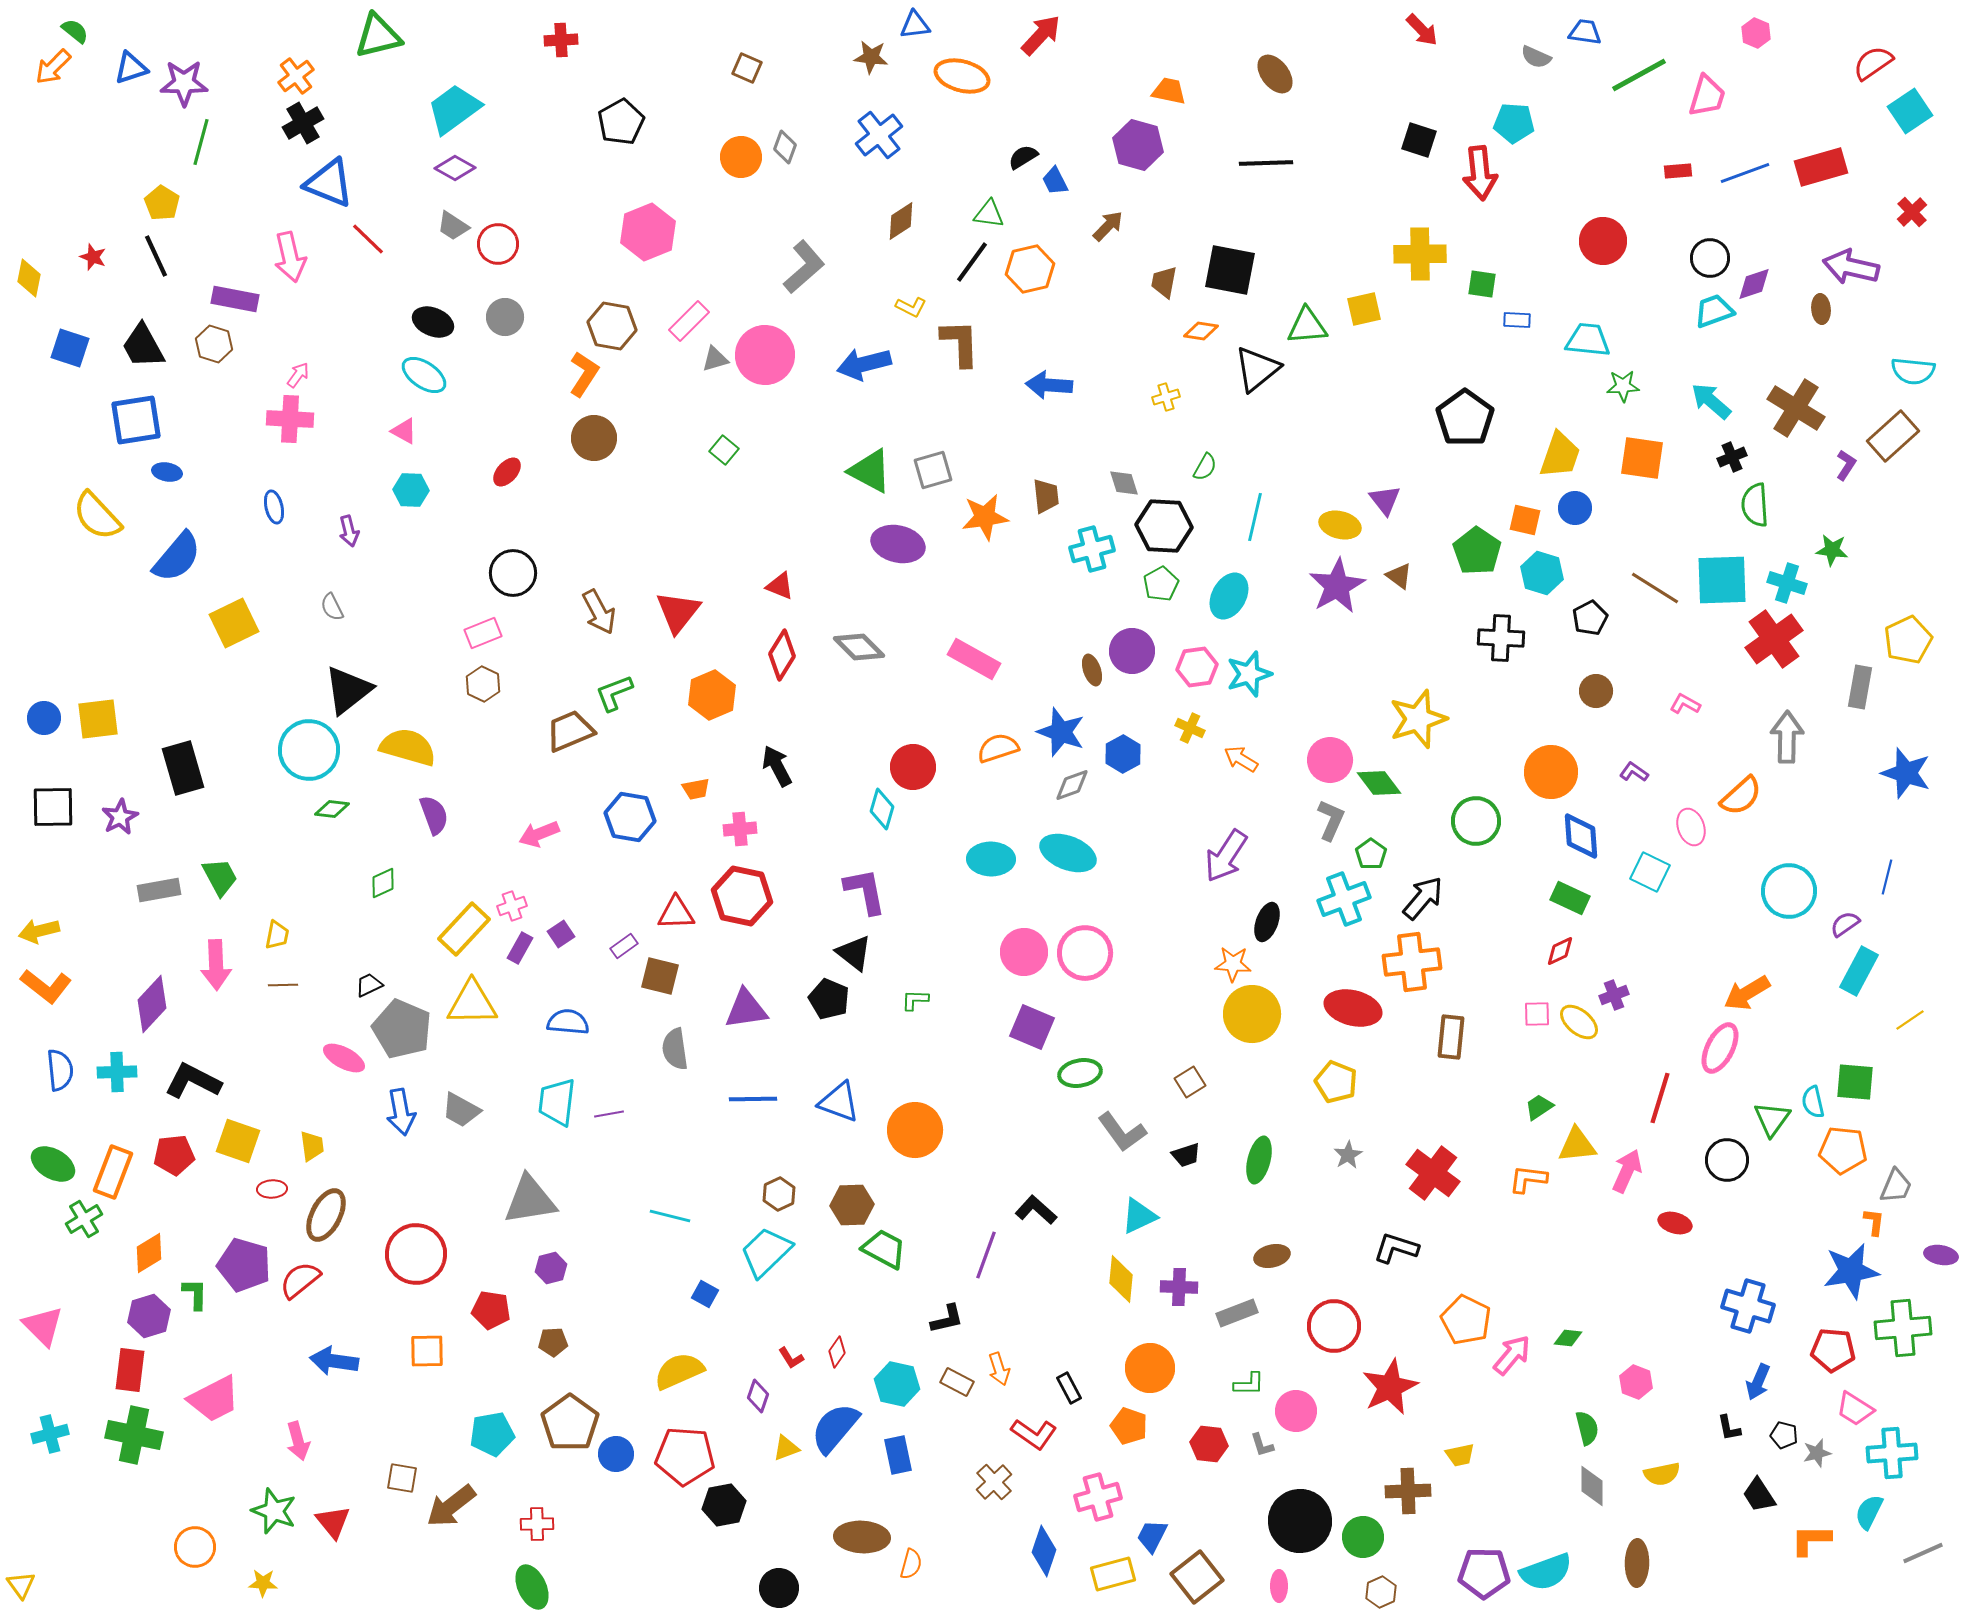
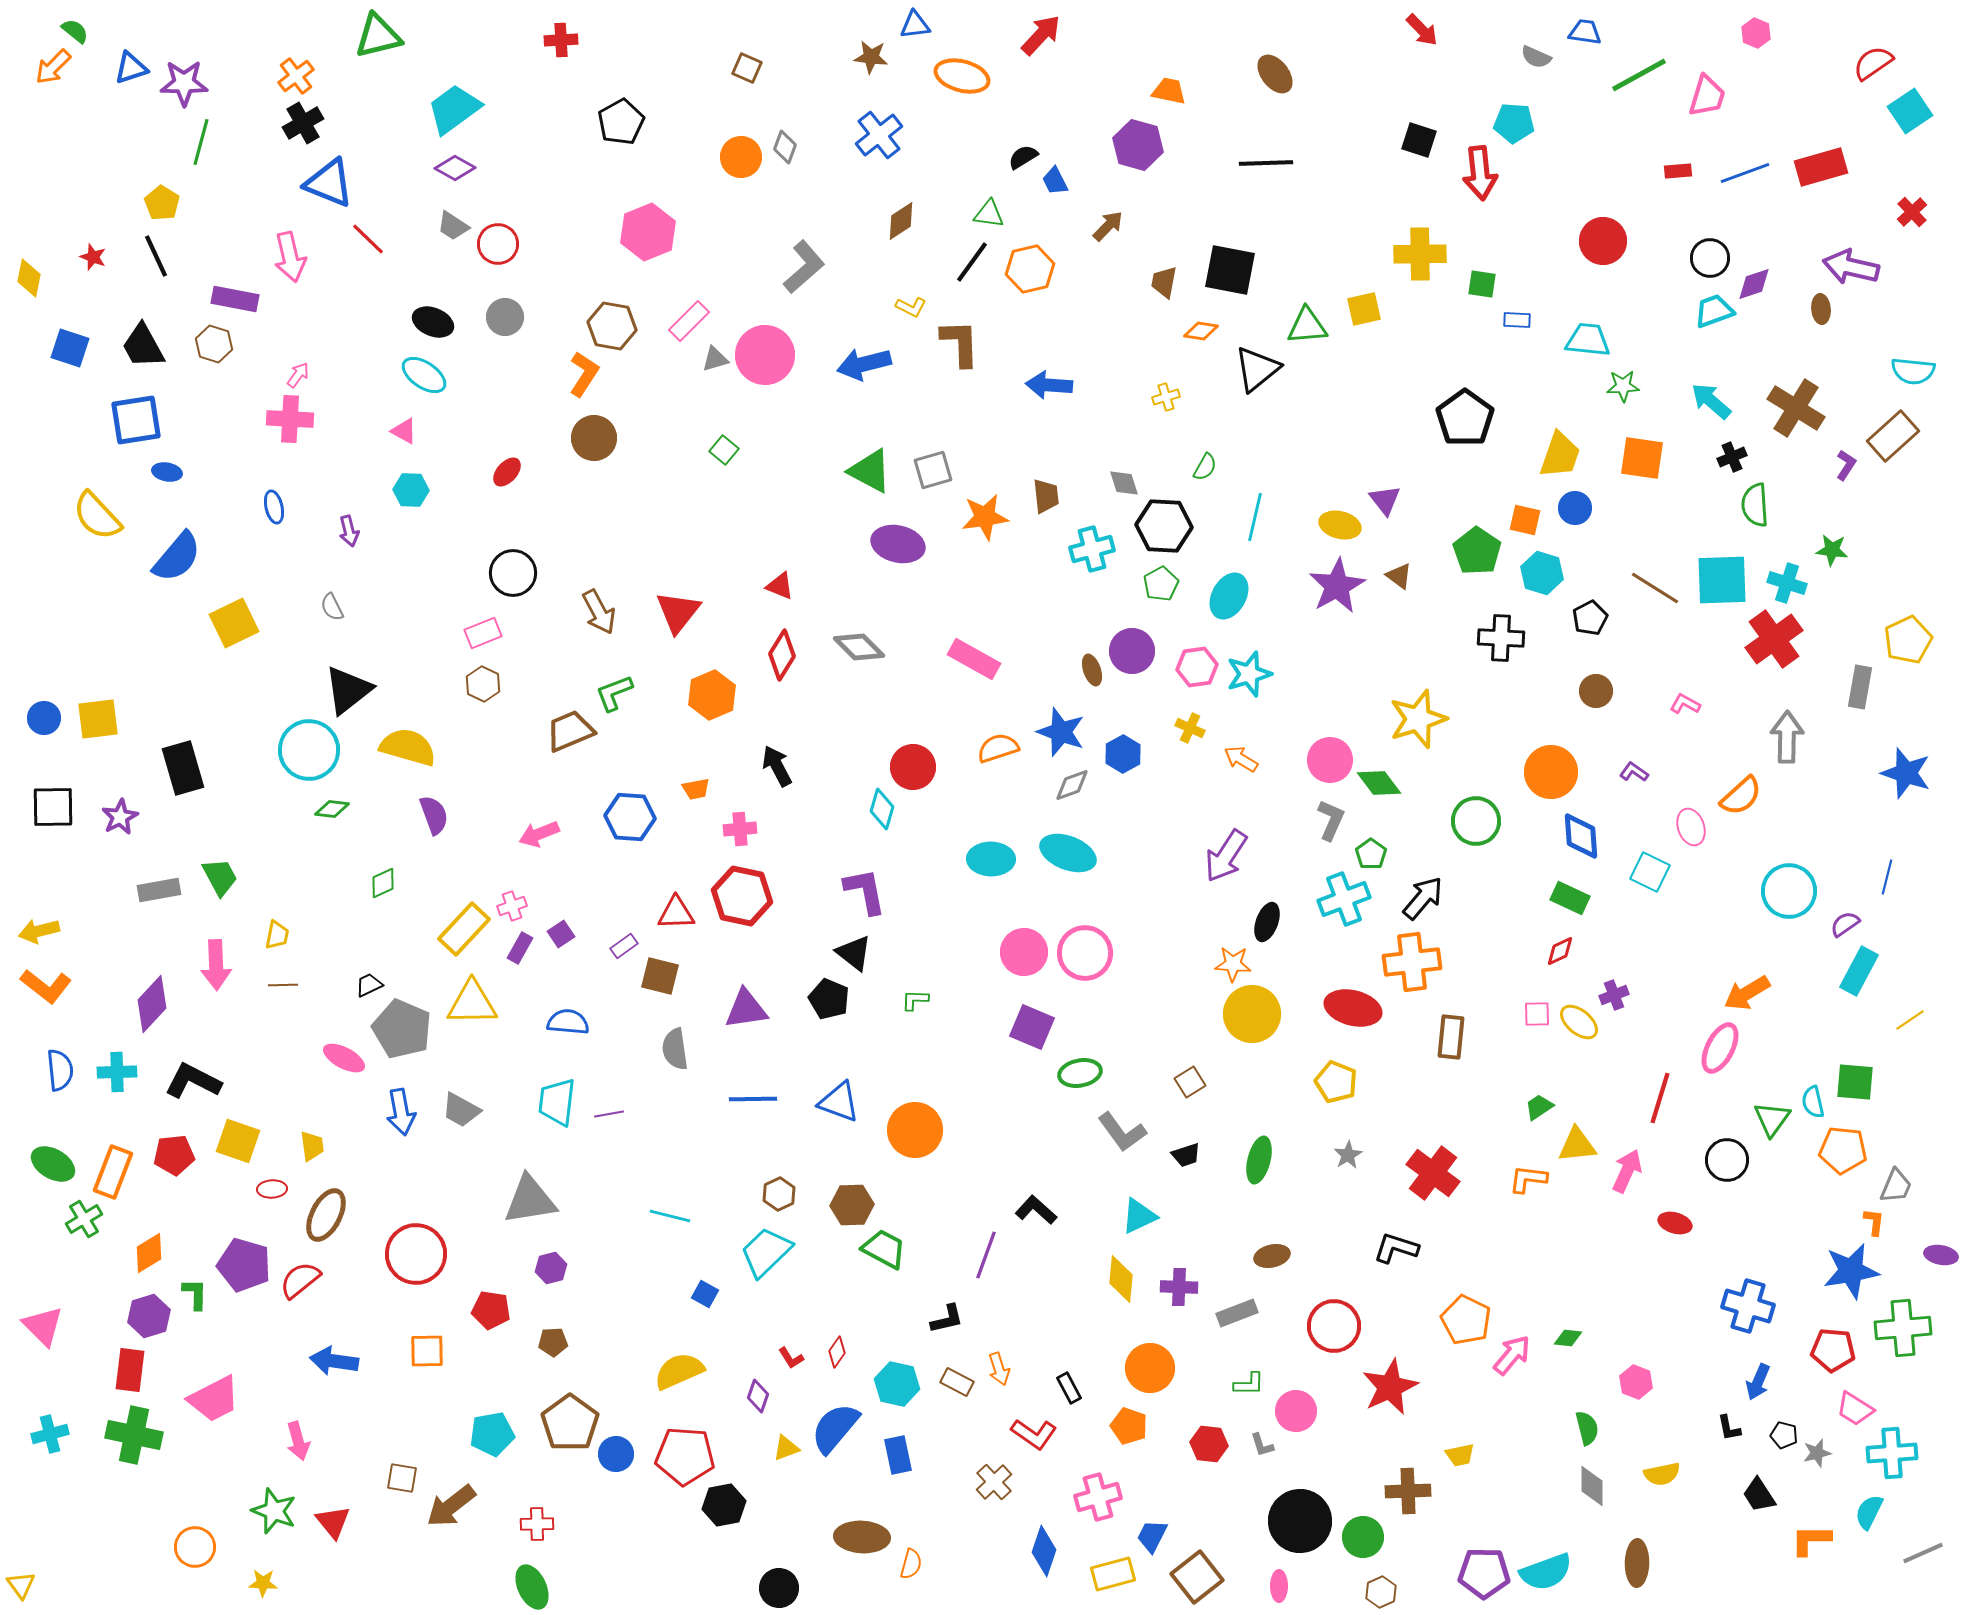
blue hexagon at (630, 817): rotated 6 degrees counterclockwise
